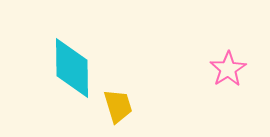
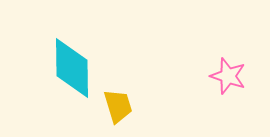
pink star: moved 7 px down; rotated 21 degrees counterclockwise
